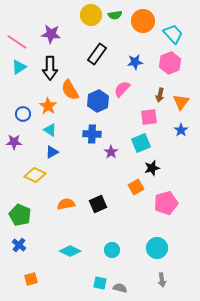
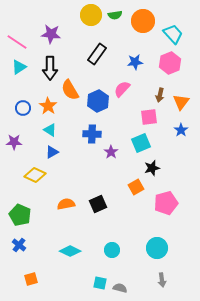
blue circle at (23, 114): moved 6 px up
